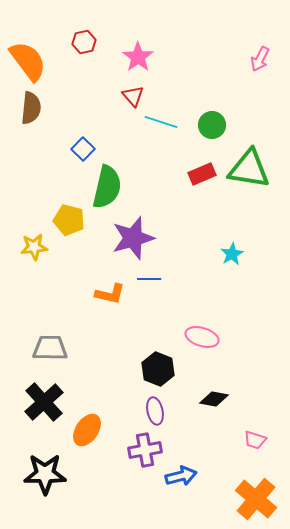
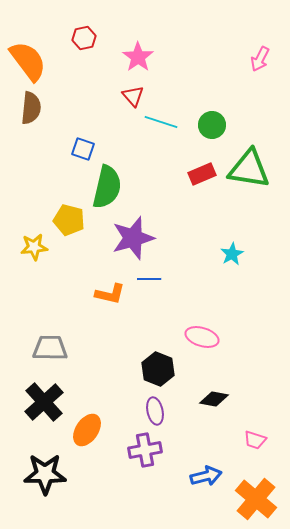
red hexagon: moved 4 px up
blue square: rotated 25 degrees counterclockwise
blue arrow: moved 25 px right
